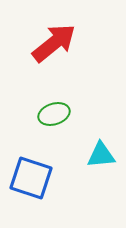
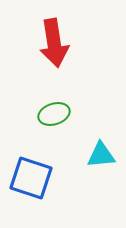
red arrow: rotated 120 degrees clockwise
